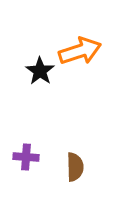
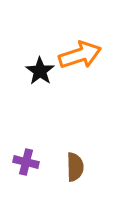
orange arrow: moved 4 px down
purple cross: moved 5 px down; rotated 10 degrees clockwise
